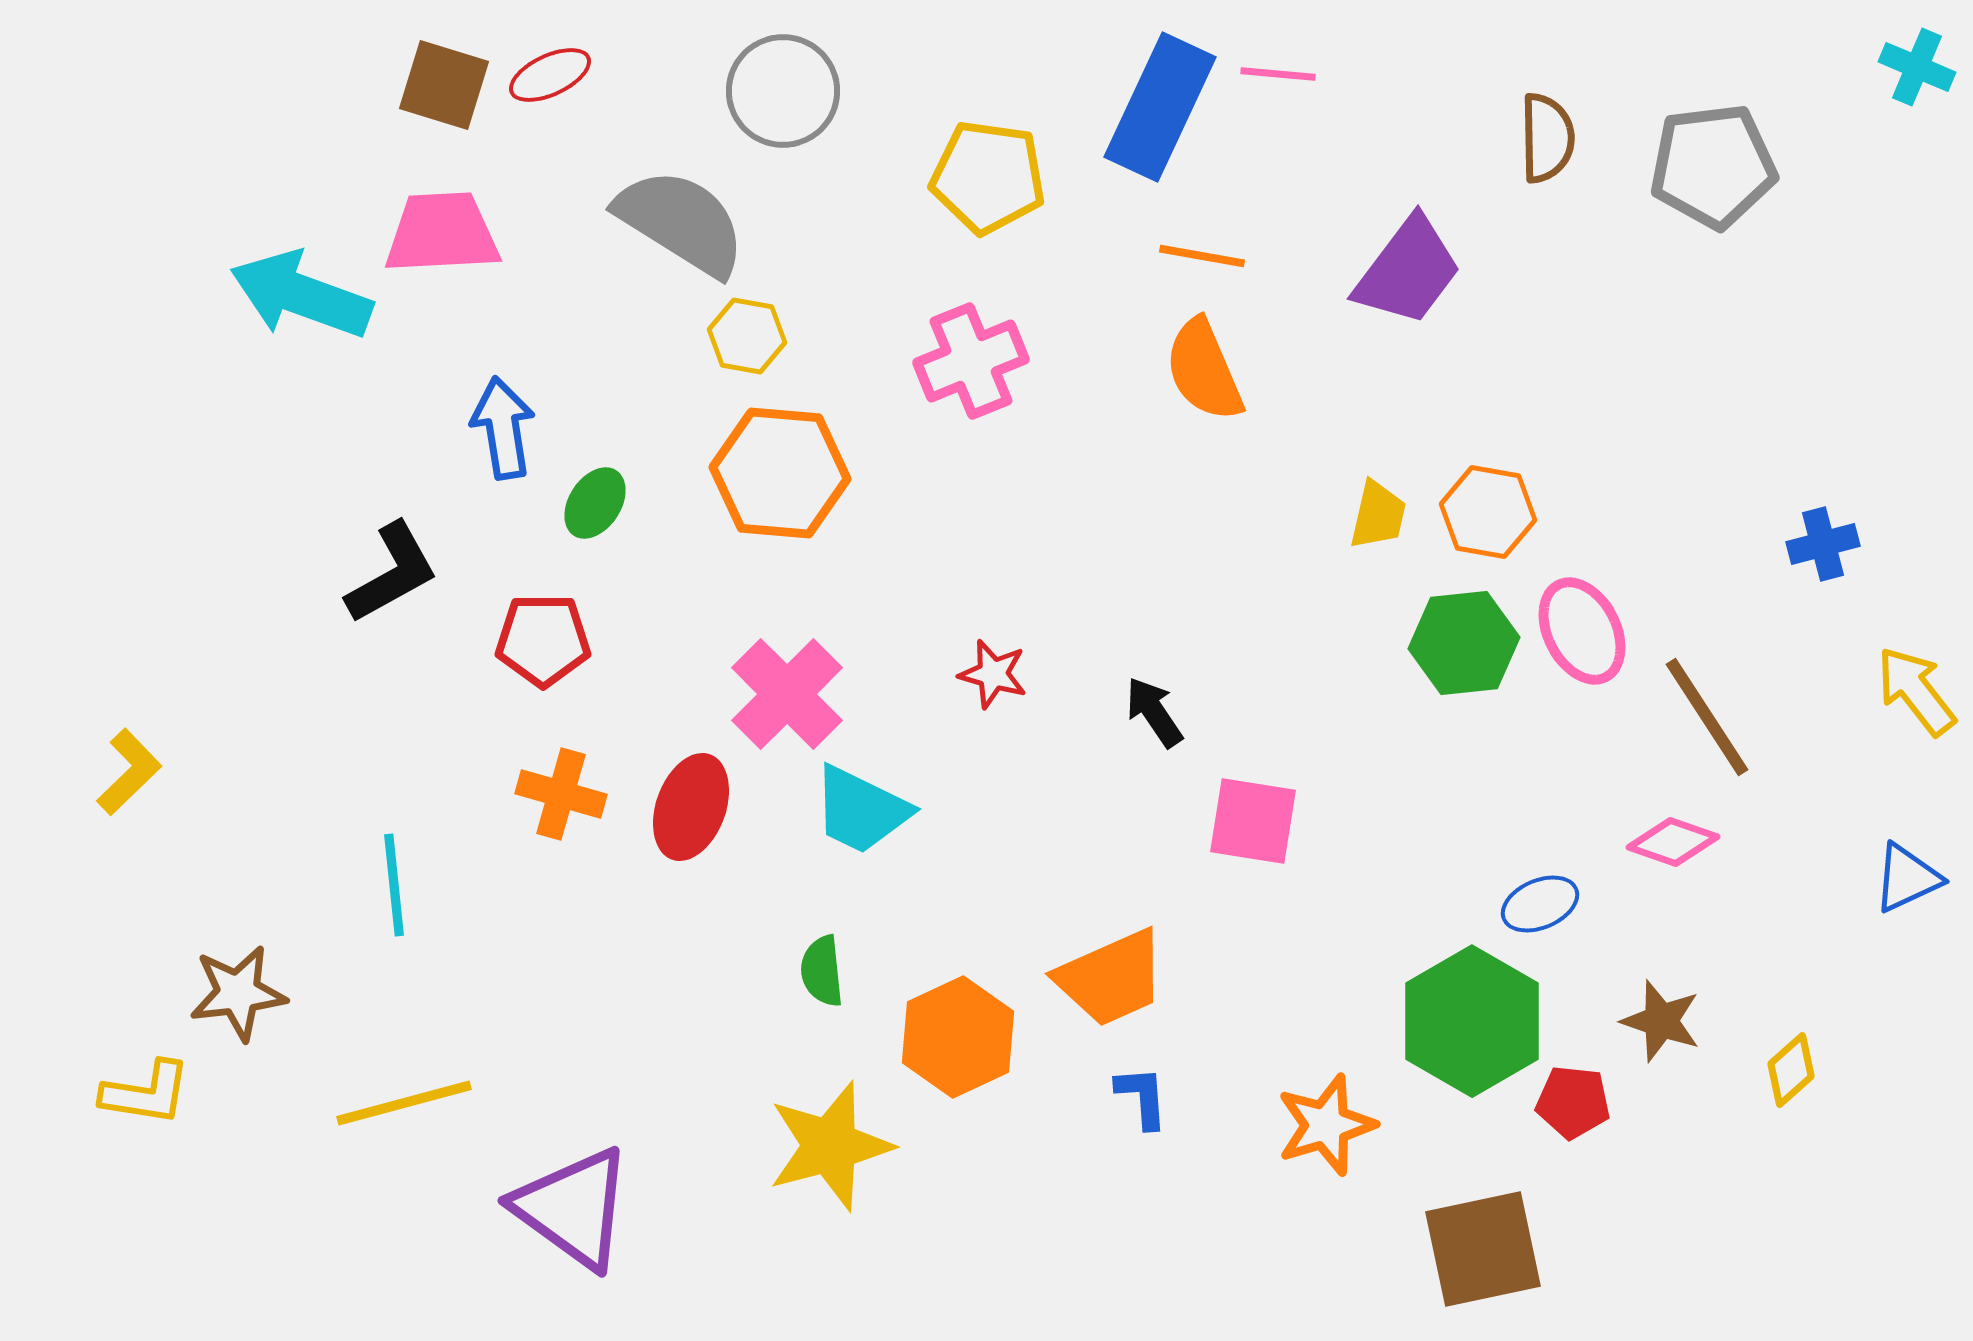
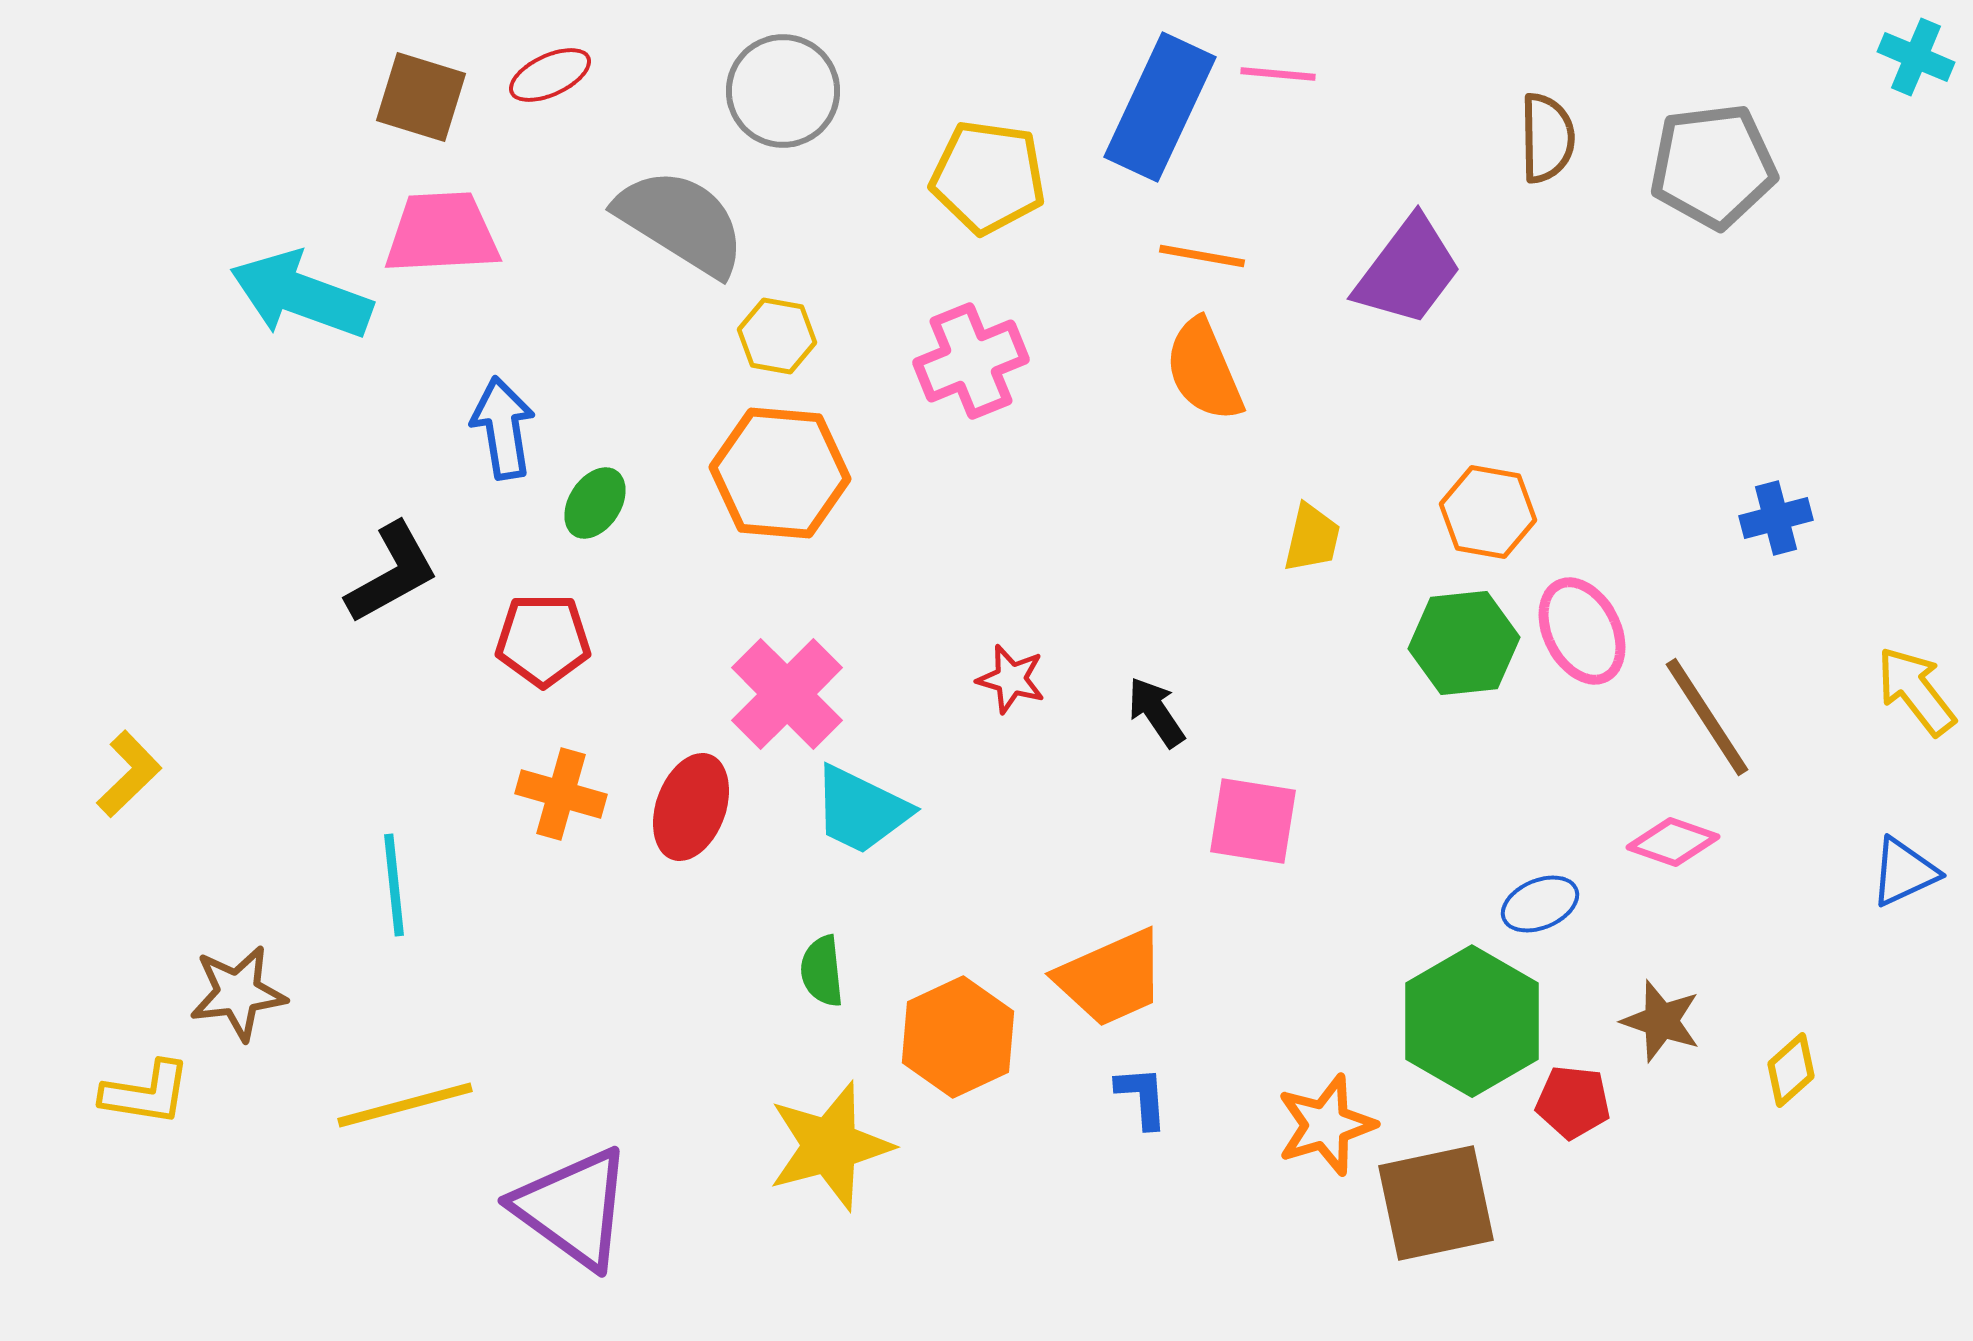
cyan cross at (1917, 67): moved 1 px left, 10 px up
brown square at (444, 85): moved 23 px left, 12 px down
yellow hexagon at (747, 336): moved 30 px right
yellow trapezoid at (1378, 515): moved 66 px left, 23 px down
blue cross at (1823, 544): moved 47 px left, 26 px up
red star at (993, 674): moved 18 px right, 5 px down
black arrow at (1154, 712): moved 2 px right
yellow L-shape at (129, 772): moved 2 px down
blue triangle at (1907, 878): moved 3 px left, 6 px up
yellow line at (404, 1103): moved 1 px right, 2 px down
brown square at (1483, 1249): moved 47 px left, 46 px up
